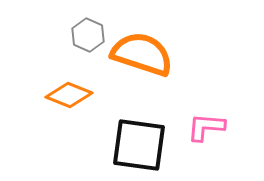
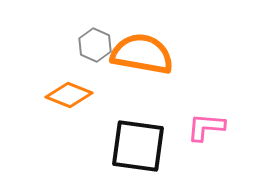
gray hexagon: moved 7 px right, 10 px down
orange semicircle: rotated 8 degrees counterclockwise
black square: moved 1 px left, 1 px down
